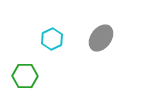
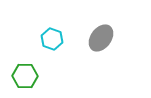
cyan hexagon: rotated 15 degrees counterclockwise
